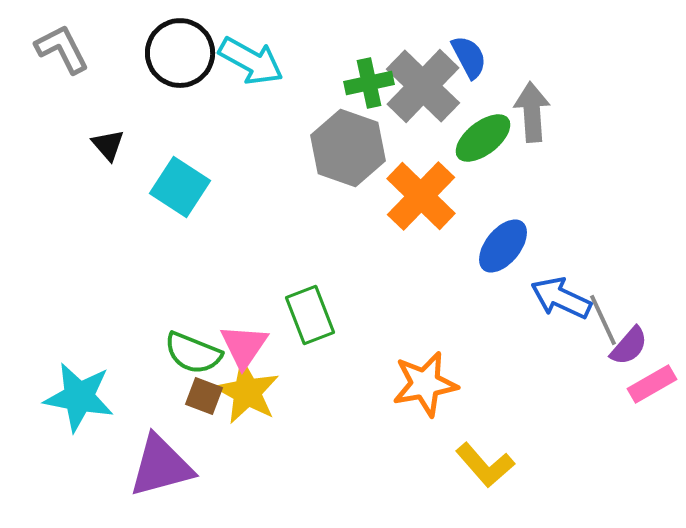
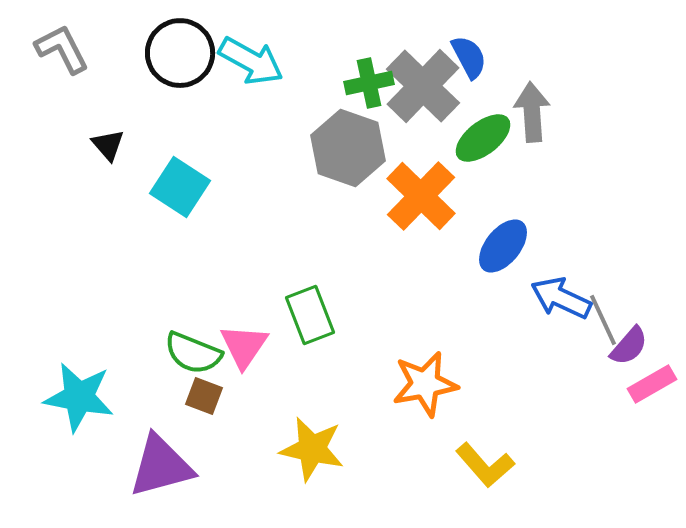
yellow star: moved 65 px right, 57 px down; rotated 16 degrees counterclockwise
